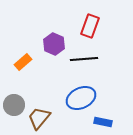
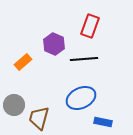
brown trapezoid: rotated 25 degrees counterclockwise
